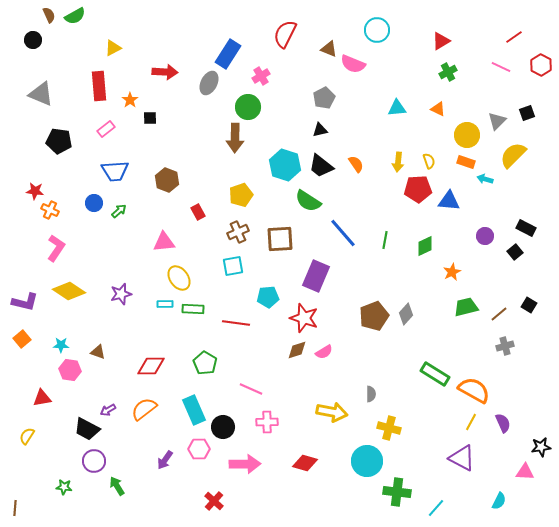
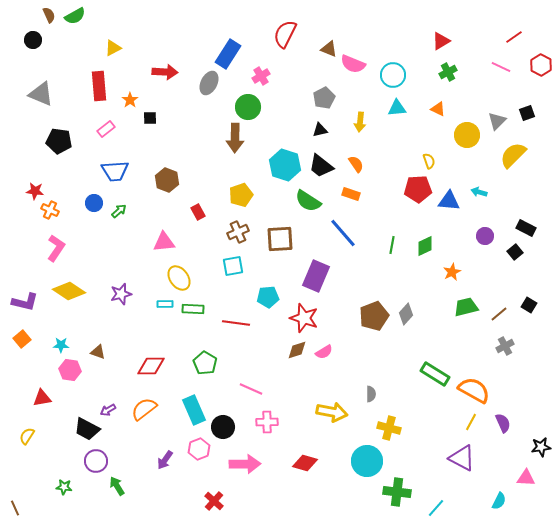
cyan circle at (377, 30): moved 16 px right, 45 px down
yellow arrow at (398, 162): moved 38 px left, 40 px up
orange rectangle at (466, 162): moved 115 px left, 32 px down
cyan arrow at (485, 179): moved 6 px left, 13 px down
green line at (385, 240): moved 7 px right, 5 px down
gray cross at (505, 346): rotated 12 degrees counterclockwise
pink hexagon at (199, 449): rotated 20 degrees counterclockwise
purple circle at (94, 461): moved 2 px right
pink triangle at (525, 472): moved 1 px right, 6 px down
brown line at (15, 508): rotated 28 degrees counterclockwise
